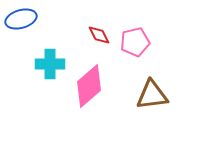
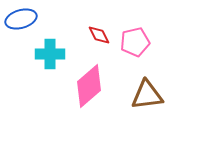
cyan cross: moved 10 px up
brown triangle: moved 5 px left
